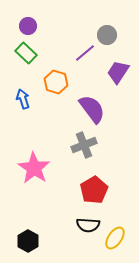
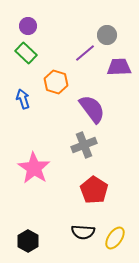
purple trapezoid: moved 1 px right, 5 px up; rotated 55 degrees clockwise
red pentagon: rotated 8 degrees counterclockwise
black semicircle: moved 5 px left, 7 px down
